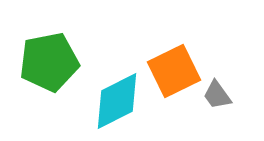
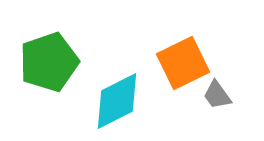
green pentagon: rotated 8 degrees counterclockwise
orange square: moved 9 px right, 8 px up
